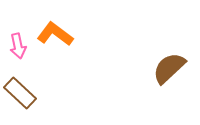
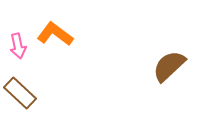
brown semicircle: moved 2 px up
